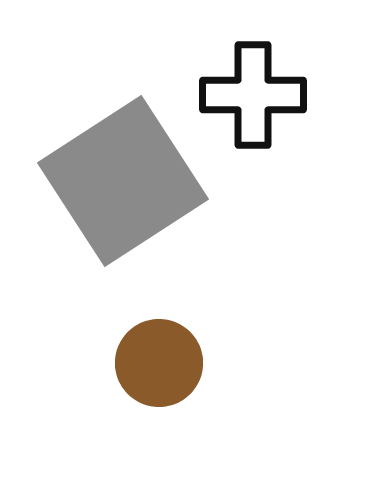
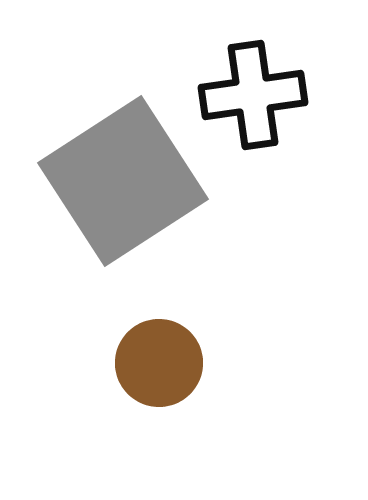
black cross: rotated 8 degrees counterclockwise
